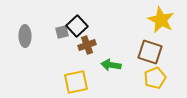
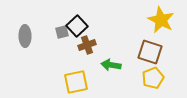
yellow pentagon: moved 2 px left
